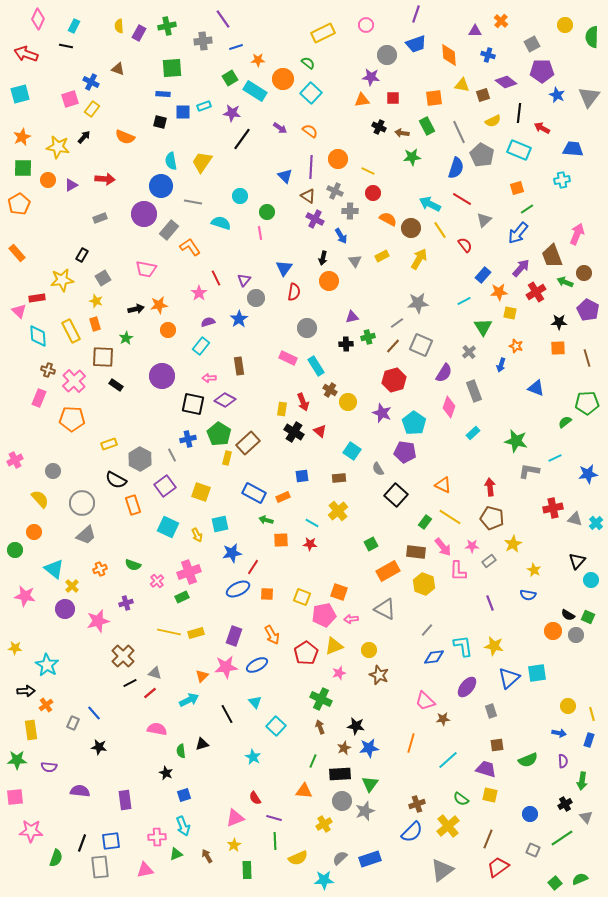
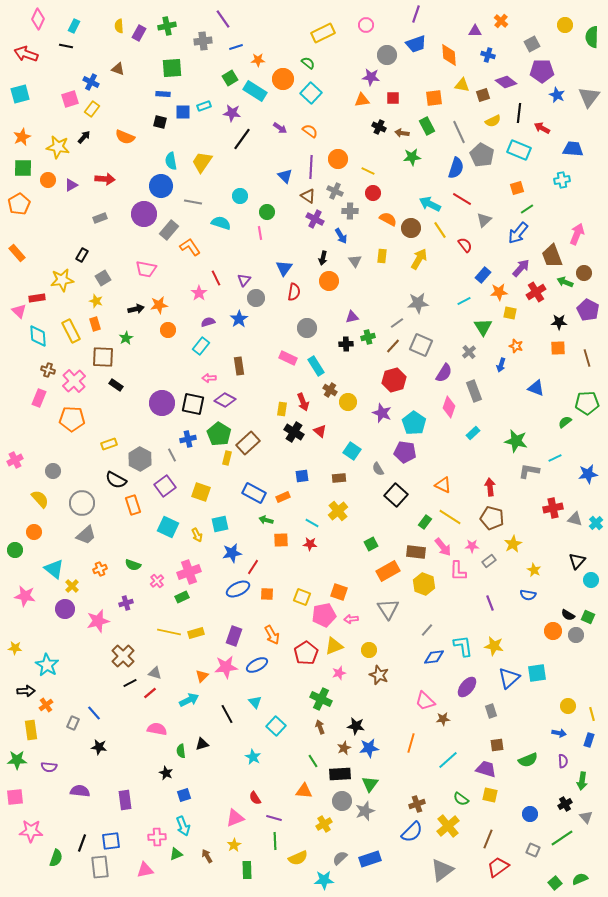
yellow rectangle at (382, 256): rotated 56 degrees counterclockwise
purple circle at (162, 376): moved 27 px down
gray triangle at (385, 609): moved 3 px right; rotated 30 degrees clockwise
green line at (313, 761): rotated 56 degrees counterclockwise
